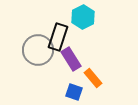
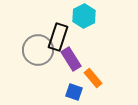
cyan hexagon: moved 1 px right, 1 px up
